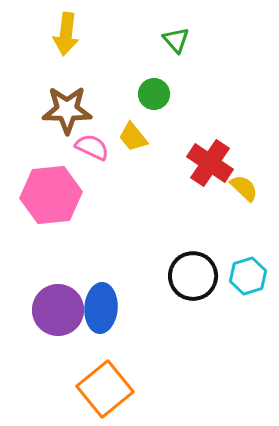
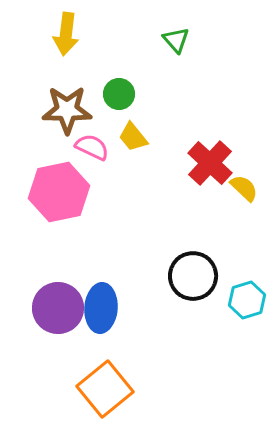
green circle: moved 35 px left
red cross: rotated 9 degrees clockwise
pink hexagon: moved 8 px right, 3 px up; rotated 6 degrees counterclockwise
cyan hexagon: moved 1 px left, 24 px down
purple circle: moved 2 px up
